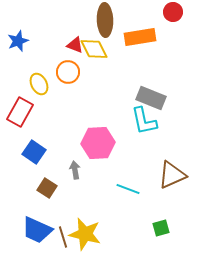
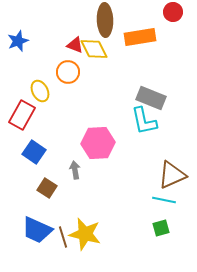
yellow ellipse: moved 1 px right, 7 px down
red rectangle: moved 2 px right, 3 px down
cyan line: moved 36 px right, 11 px down; rotated 10 degrees counterclockwise
